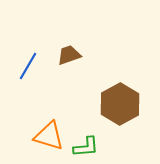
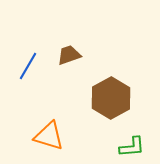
brown hexagon: moved 9 px left, 6 px up
green L-shape: moved 46 px right
